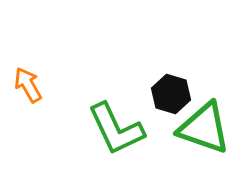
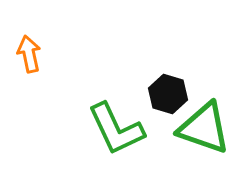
orange arrow: moved 1 px right, 31 px up; rotated 18 degrees clockwise
black hexagon: moved 3 px left
